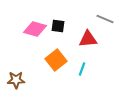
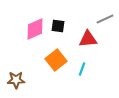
gray line: rotated 48 degrees counterclockwise
pink diamond: rotated 40 degrees counterclockwise
